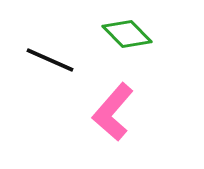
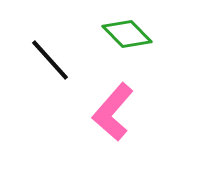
black line: rotated 24 degrees clockwise
